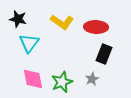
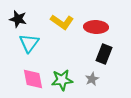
green star: moved 2 px up; rotated 15 degrees clockwise
